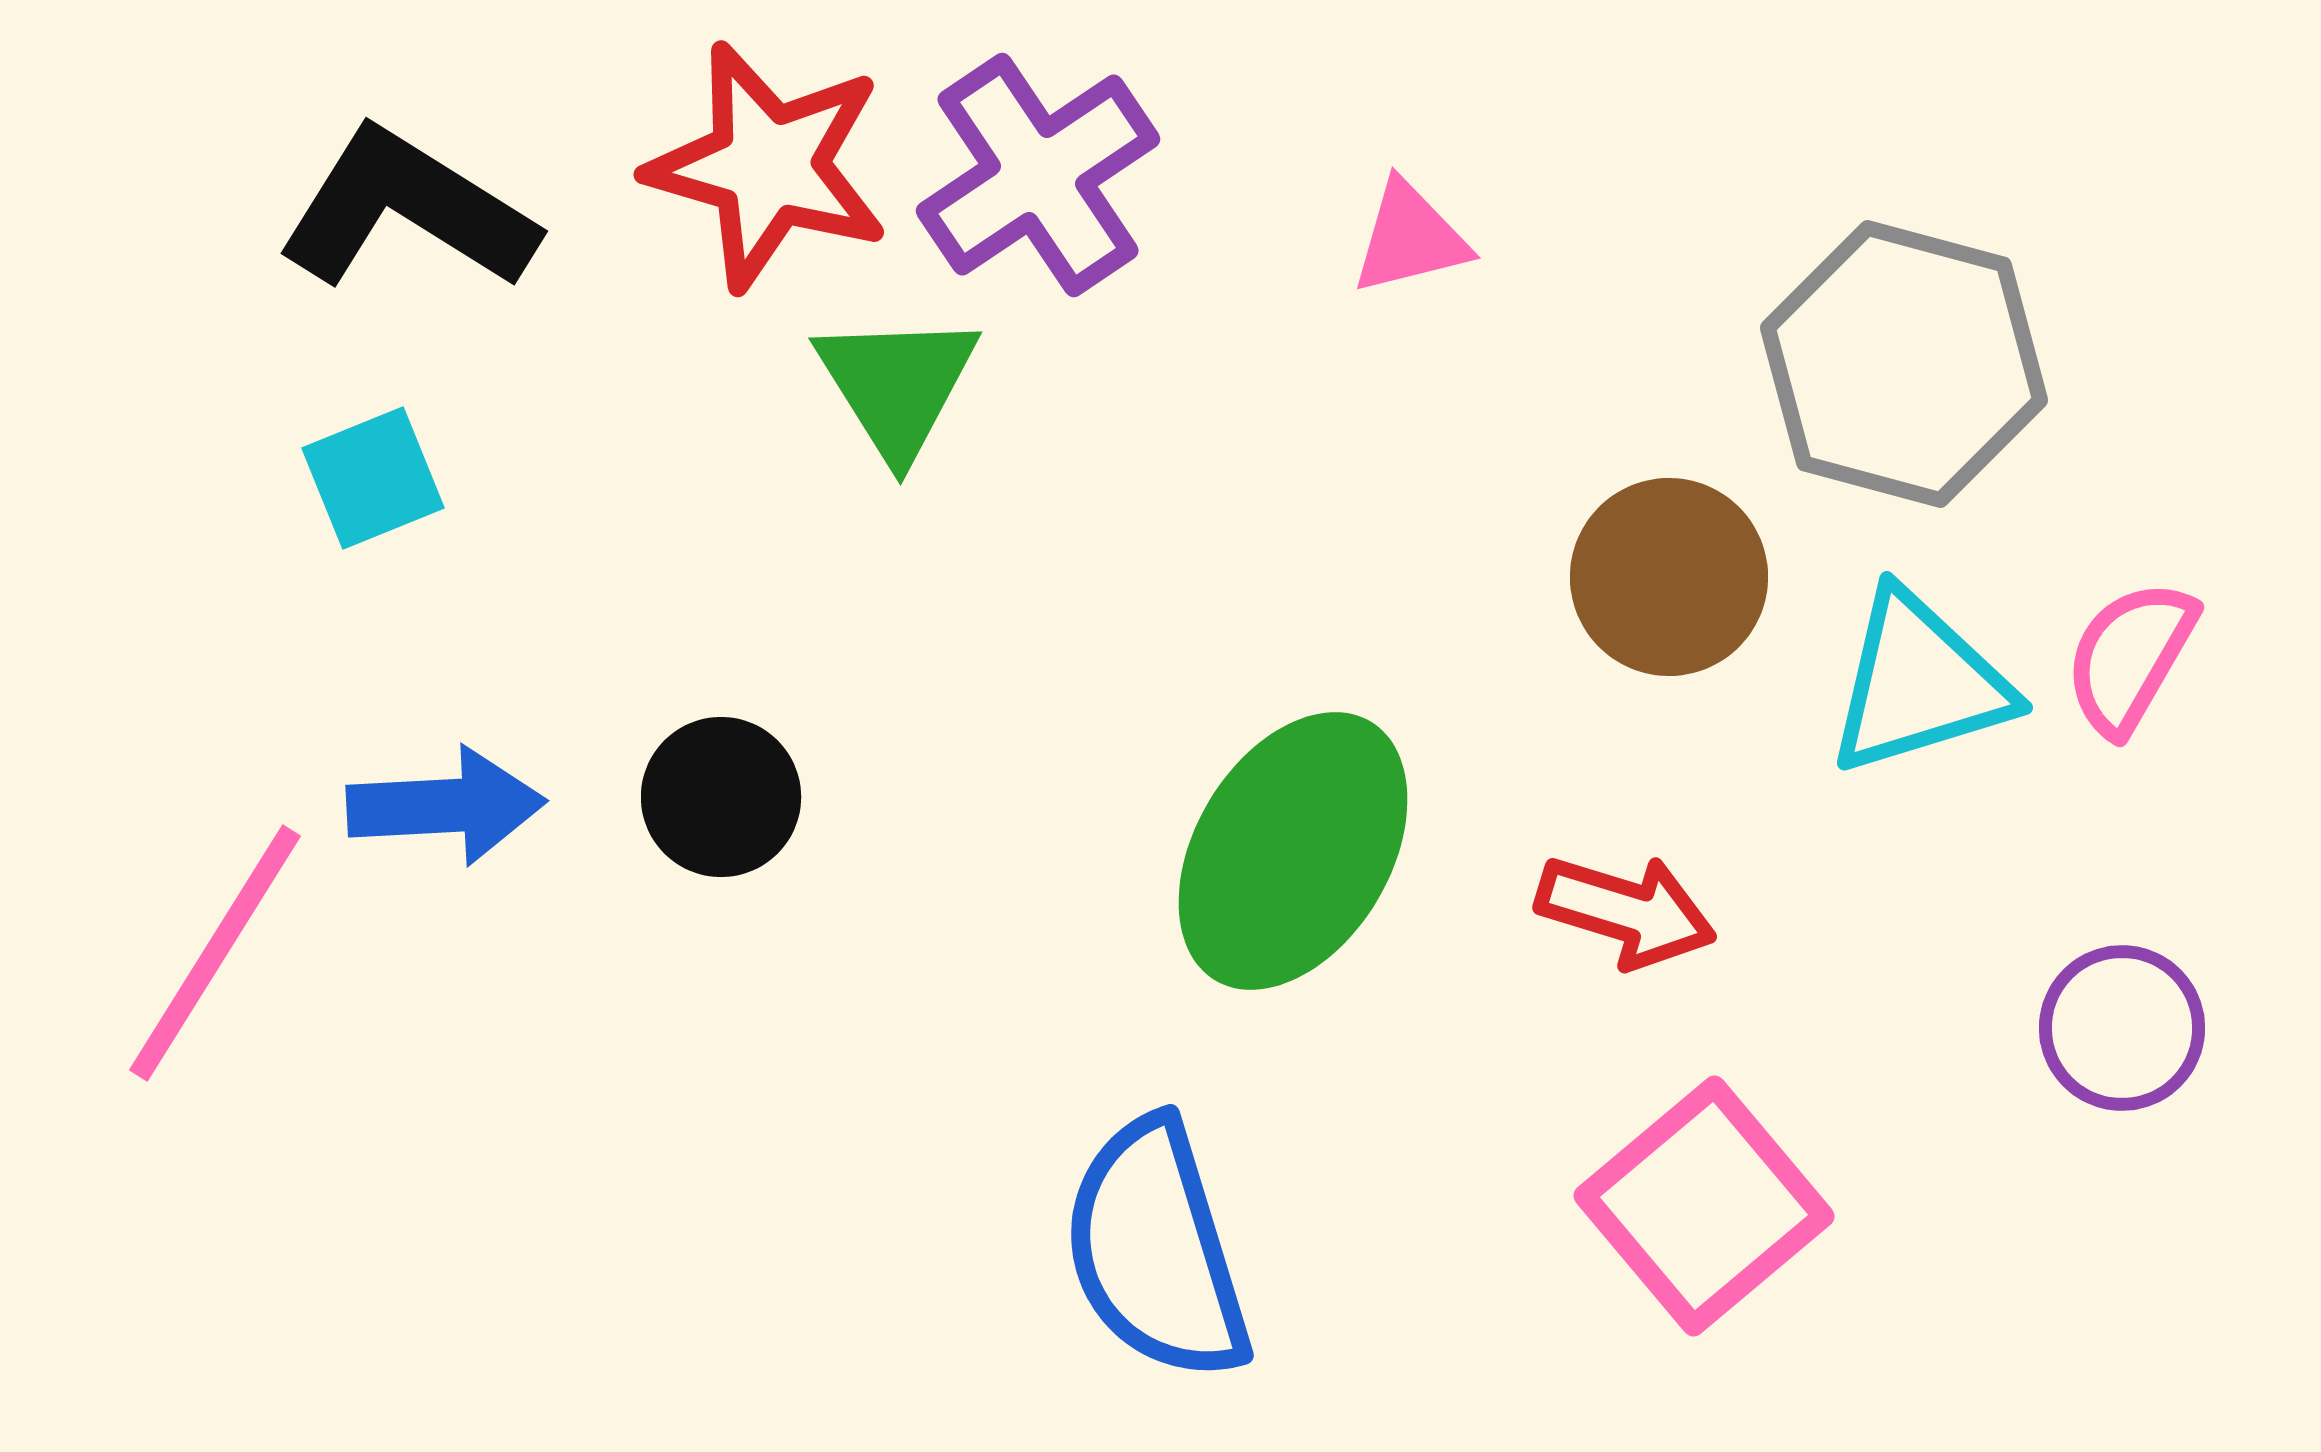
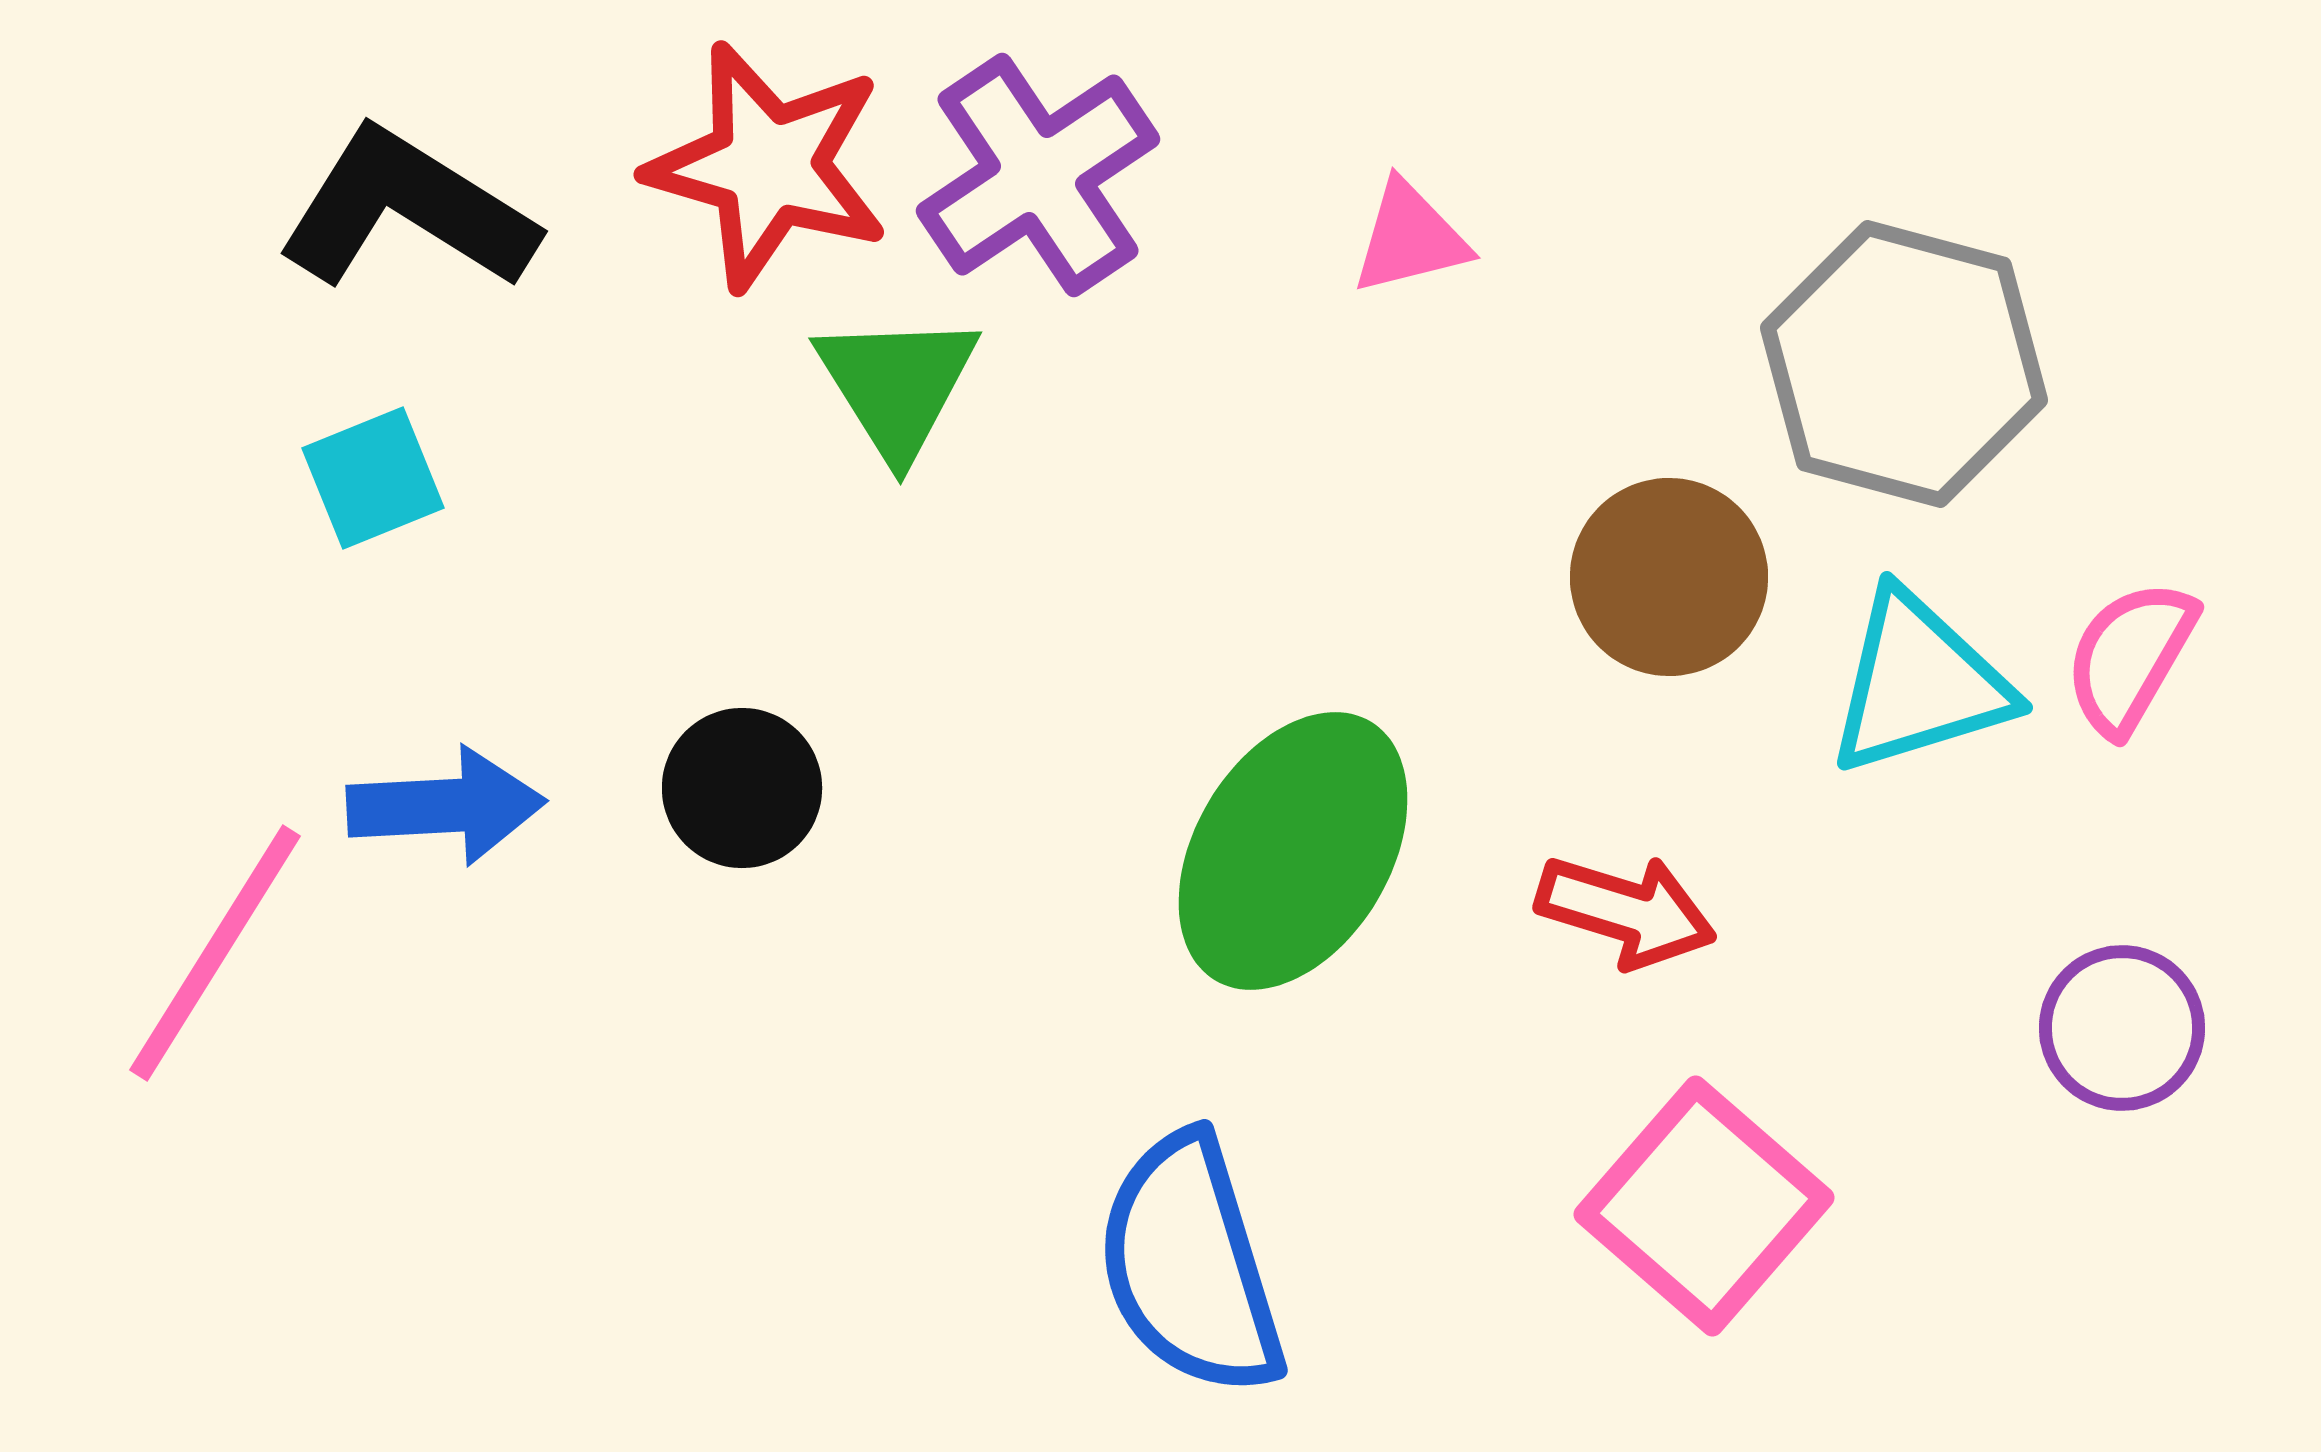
black circle: moved 21 px right, 9 px up
pink square: rotated 9 degrees counterclockwise
blue semicircle: moved 34 px right, 15 px down
